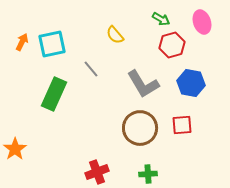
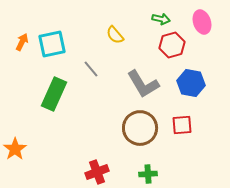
green arrow: rotated 18 degrees counterclockwise
